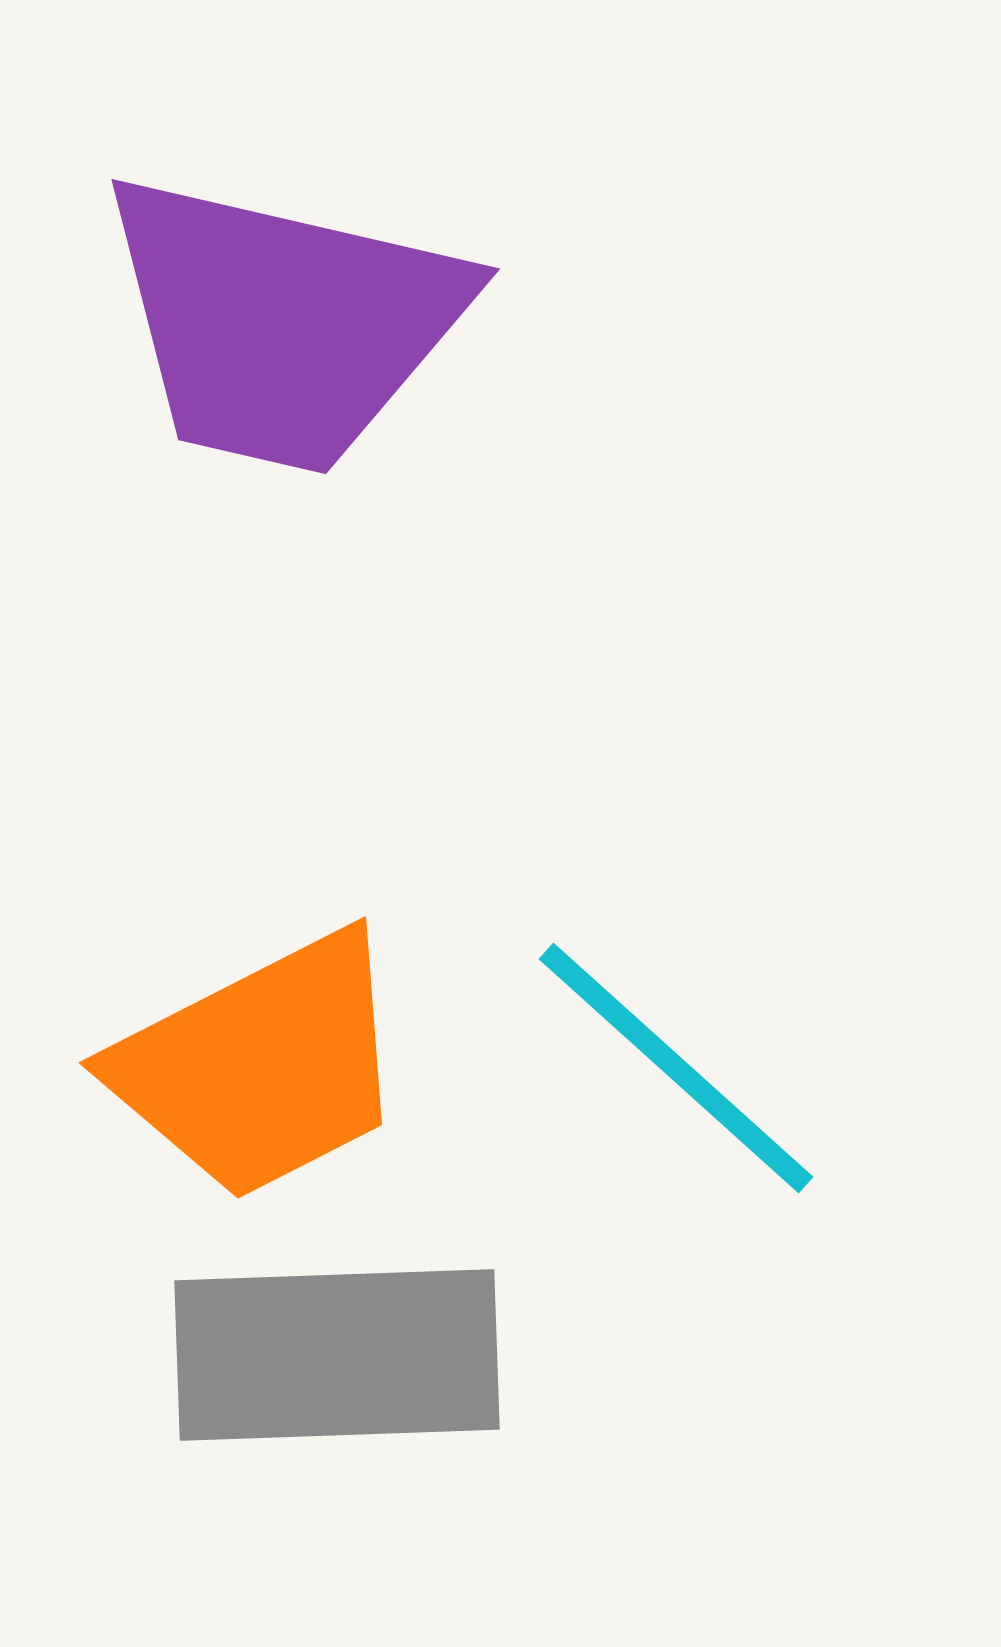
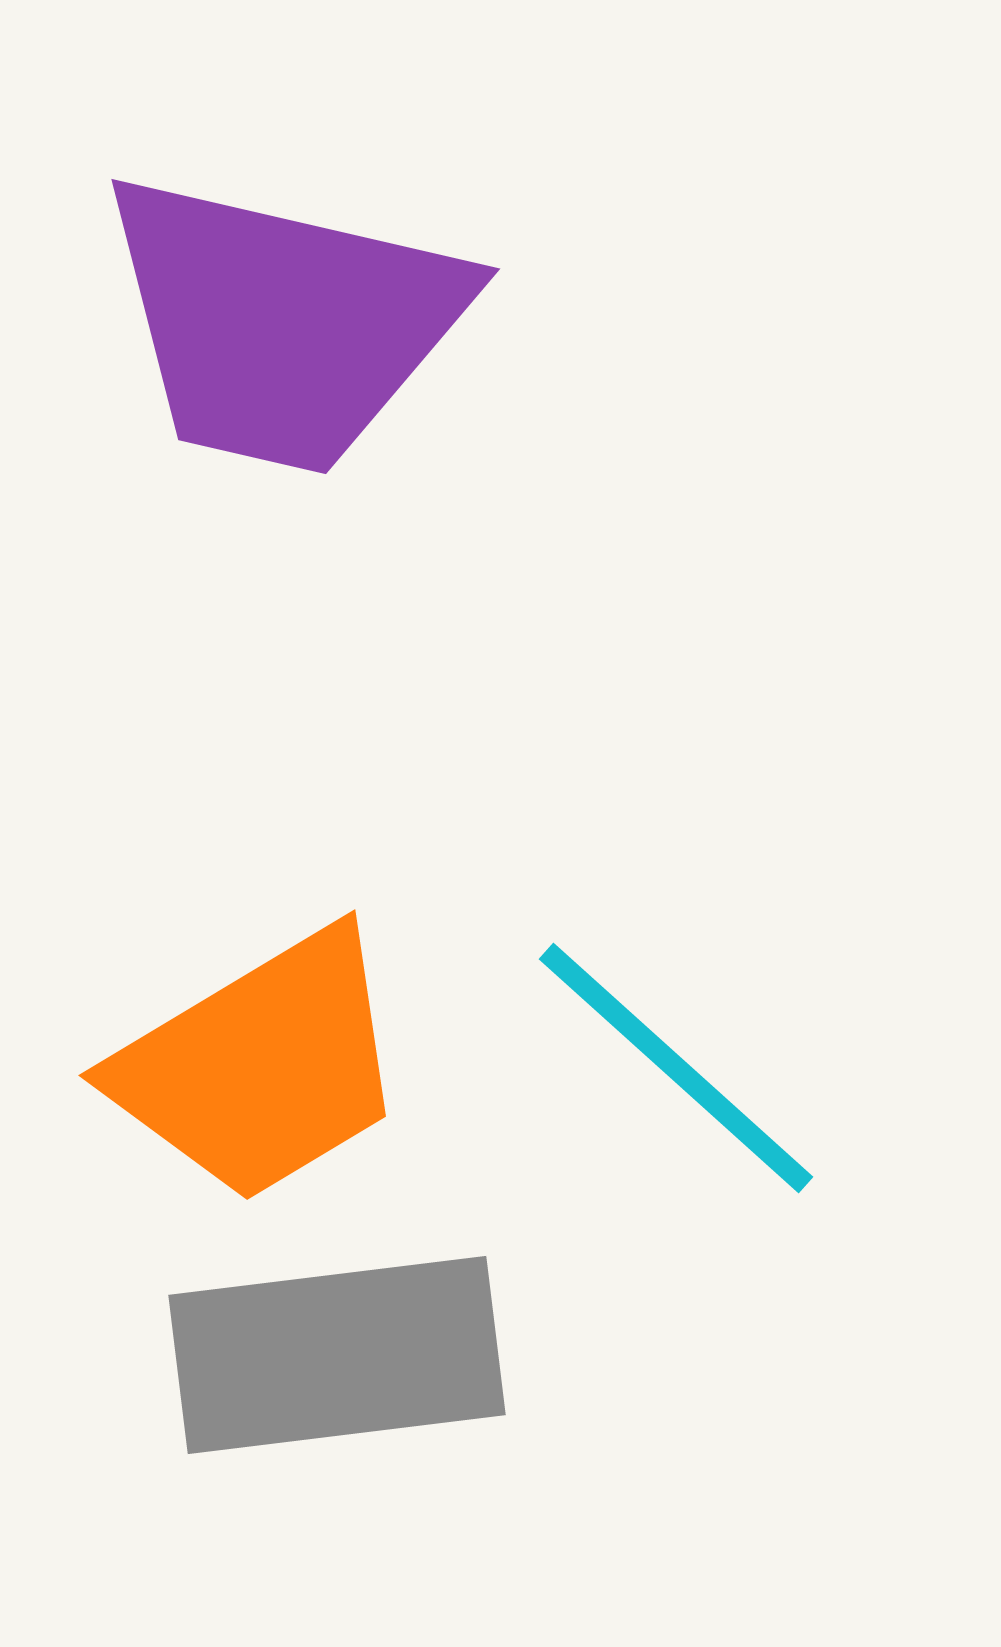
orange trapezoid: rotated 4 degrees counterclockwise
gray rectangle: rotated 5 degrees counterclockwise
